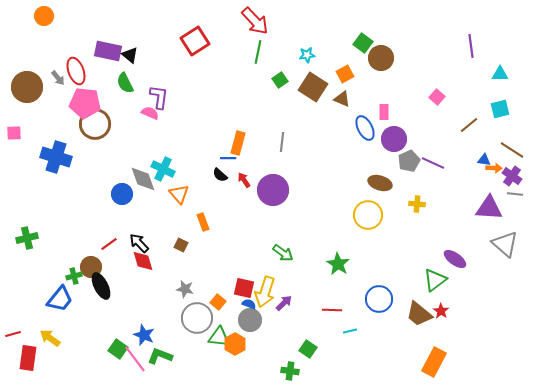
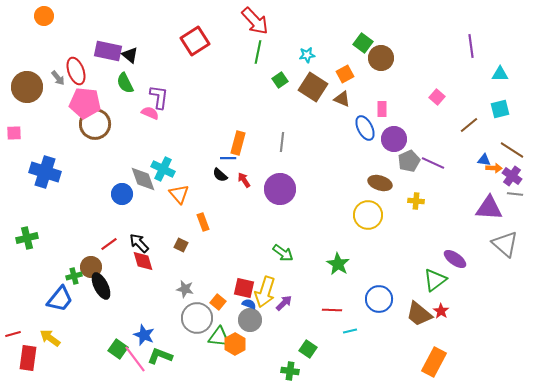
pink rectangle at (384, 112): moved 2 px left, 3 px up
blue cross at (56, 157): moved 11 px left, 15 px down
purple circle at (273, 190): moved 7 px right, 1 px up
yellow cross at (417, 204): moved 1 px left, 3 px up
